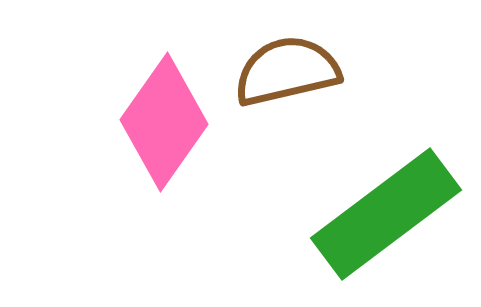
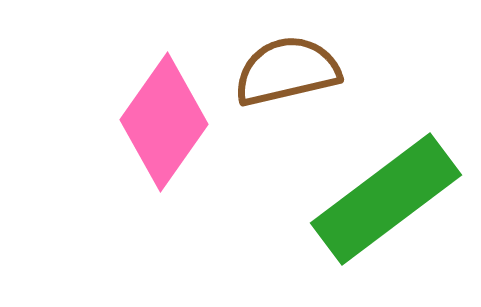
green rectangle: moved 15 px up
